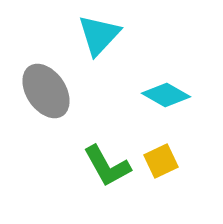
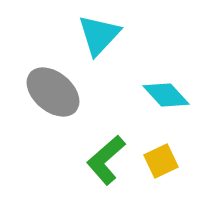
gray ellipse: moved 7 px right, 1 px down; rotated 16 degrees counterclockwise
cyan diamond: rotated 18 degrees clockwise
green L-shape: moved 1 px left, 6 px up; rotated 78 degrees clockwise
